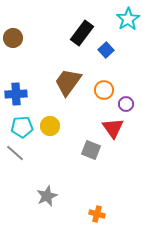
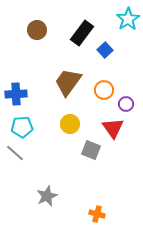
brown circle: moved 24 px right, 8 px up
blue square: moved 1 px left
yellow circle: moved 20 px right, 2 px up
